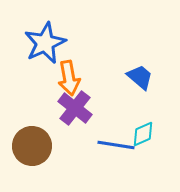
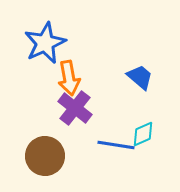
brown circle: moved 13 px right, 10 px down
